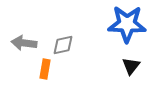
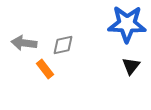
orange rectangle: rotated 48 degrees counterclockwise
